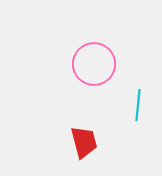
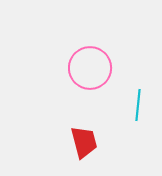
pink circle: moved 4 px left, 4 px down
